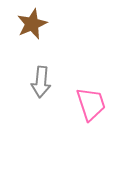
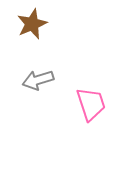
gray arrow: moved 3 px left, 2 px up; rotated 68 degrees clockwise
